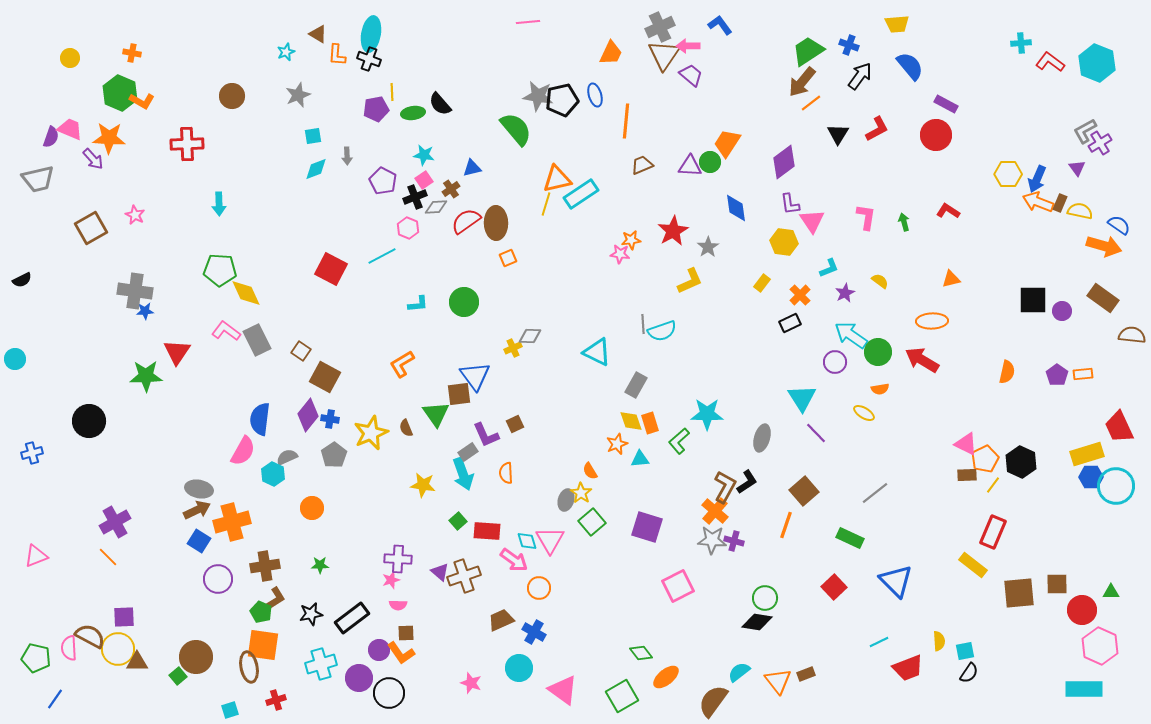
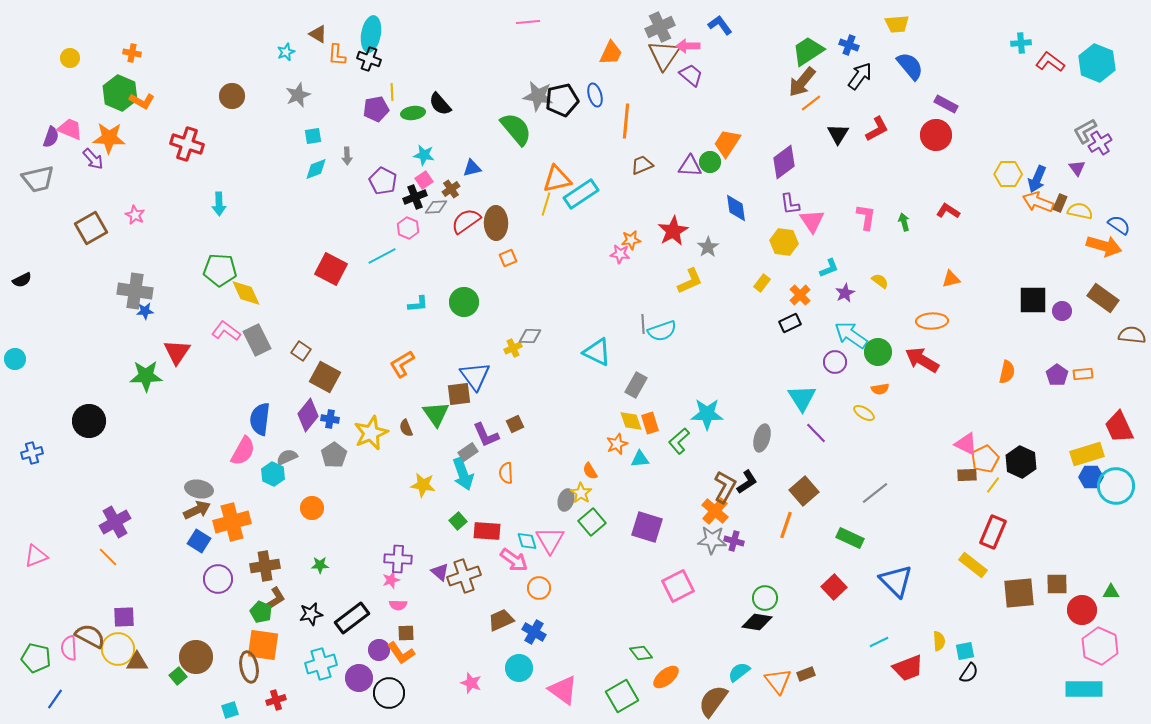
red cross at (187, 144): rotated 20 degrees clockwise
